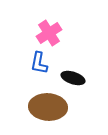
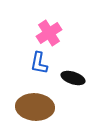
brown ellipse: moved 13 px left
